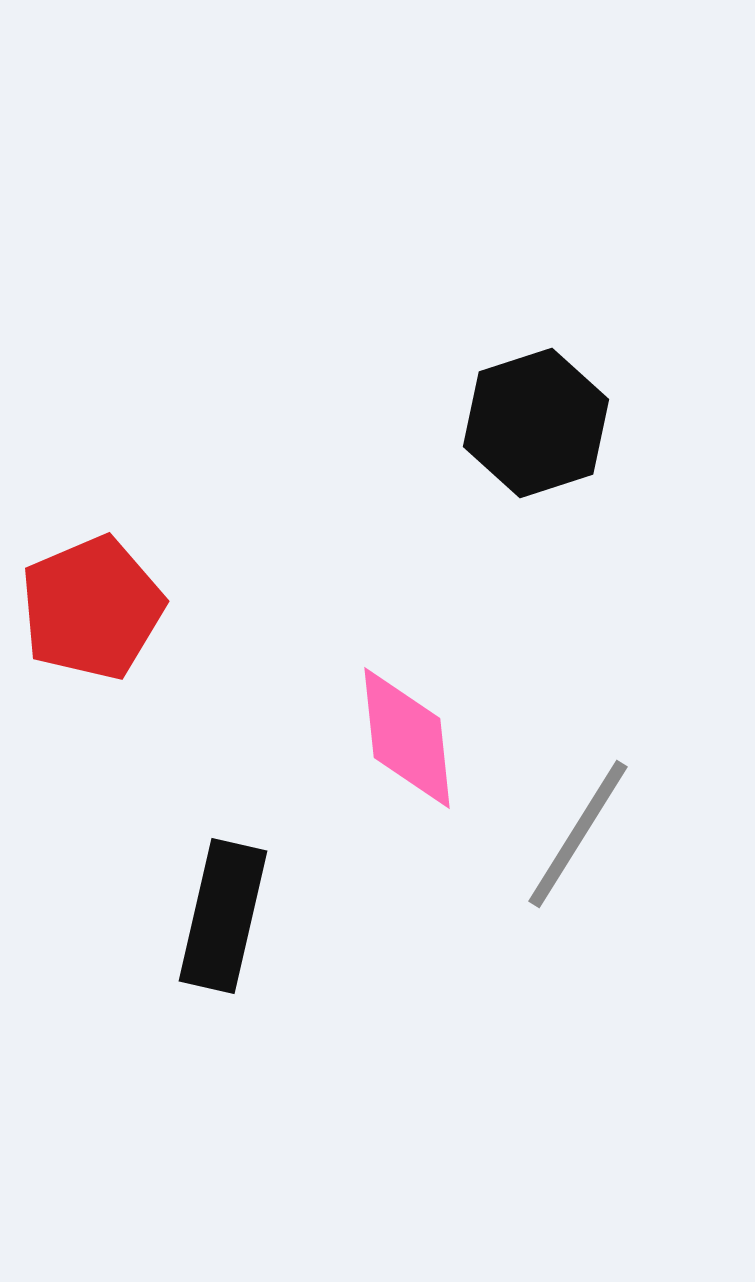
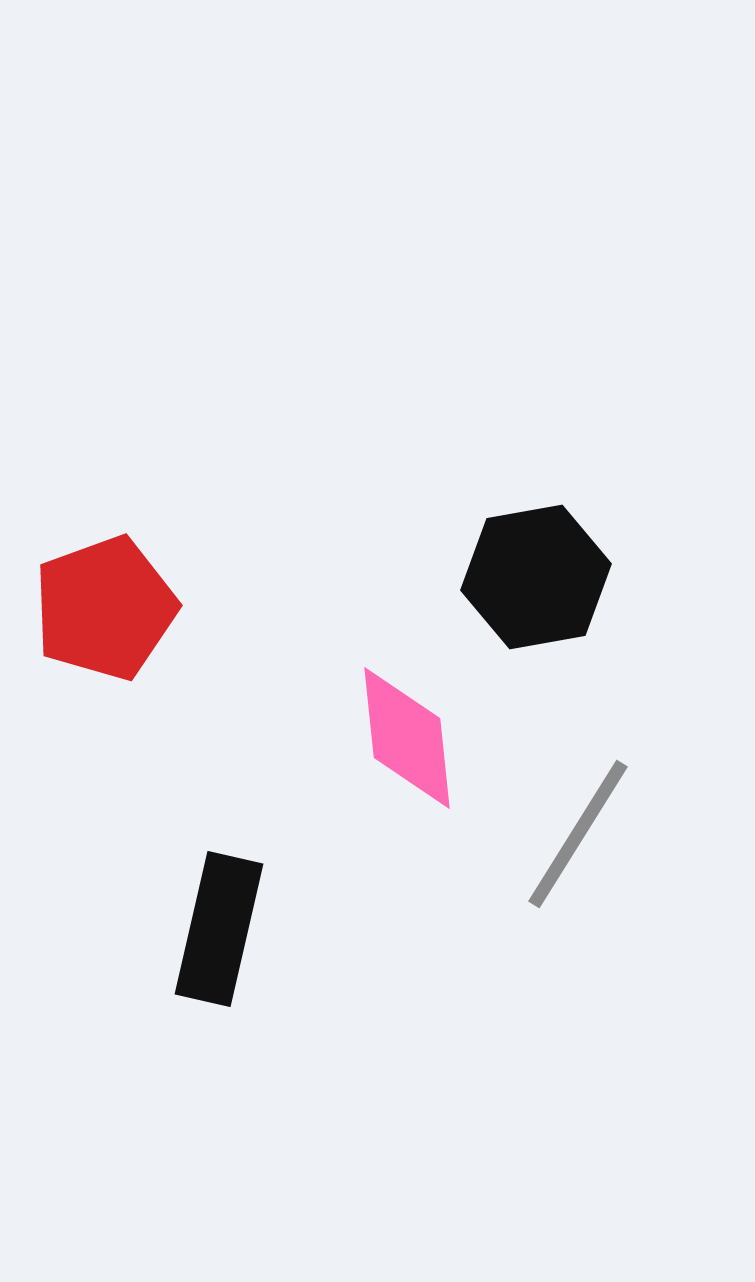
black hexagon: moved 154 px down; rotated 8 degrees clockwise
red pentagon: moved 13 px right; rotated 3 degrees clockwise
black rectangle: moved 4 px left, 13 px down
